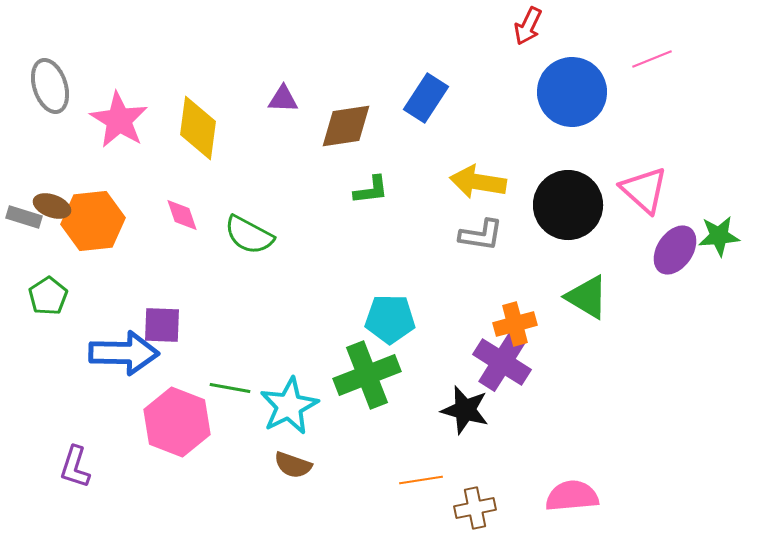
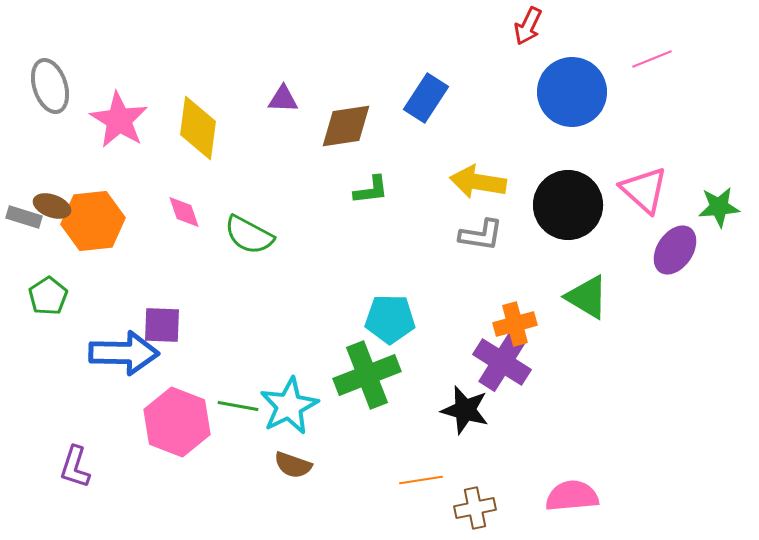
pink diamond: moved 2 px right, 3 px up
green star: moved 29 px up
green line: moved 8 px right, 18 px down
